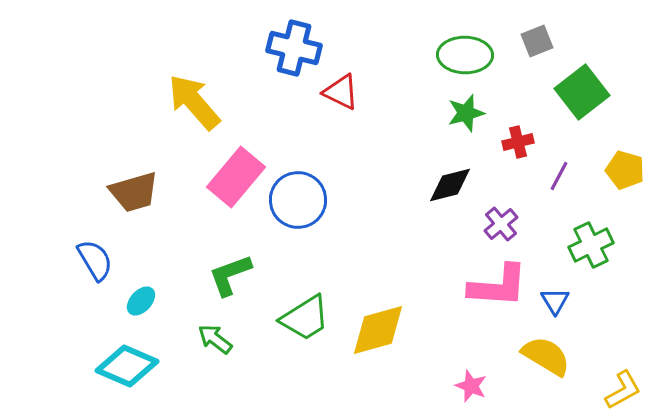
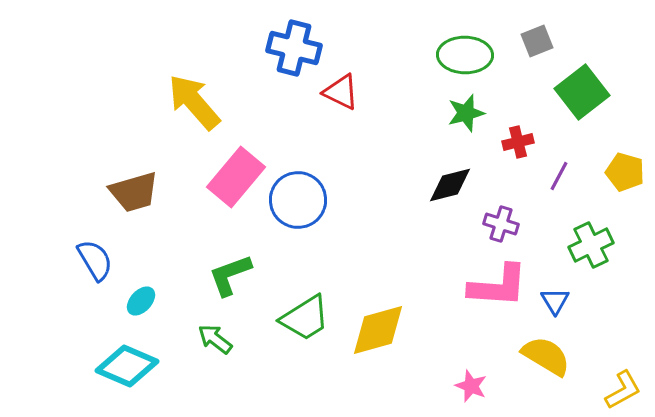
yellow pentagon: moved 2 px down
purple cross: rotated 32 degrees counterclockwise
